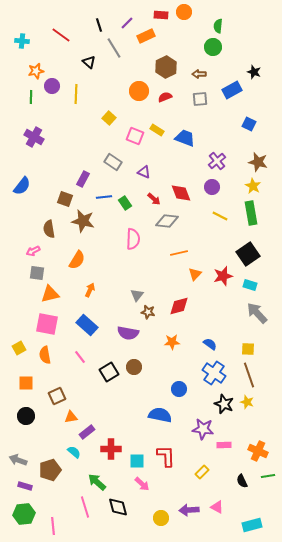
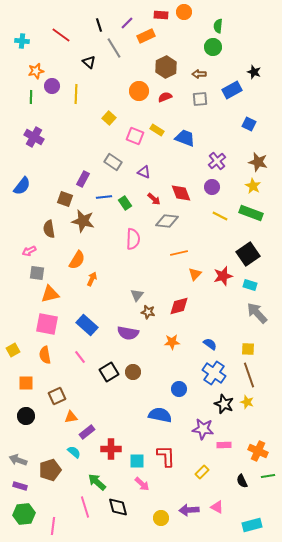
green rectangle at (251, 213): rotated 60 degrees counterclockwise
pink arrow at (33, 251): moved 4 px left
orange arrow at (90, 290): moved 2 px right, 11 px up
yellow square at (19, 348): moved 6 px left, 2 px down
brown circle at (134, 367): moved 1 px left, 5 px down
purple rectangle at (25, 486): moved 5 px left
pink line at (53, 526): rotated 12 degrees clockwise
